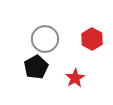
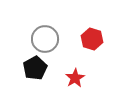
red hexagon: rotated 10 degrees counterclockwise
black pentagon: moved 1 px left, 1 px down
